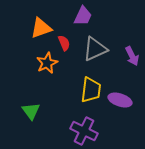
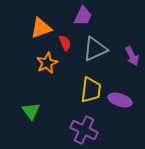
red semicircle: moved 1 px right
purple cross: moved 1 px up
